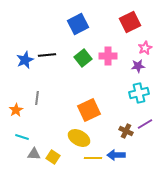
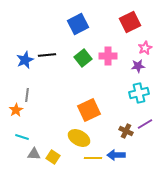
gray line: moved 10 px left, 3 px up
